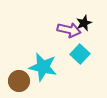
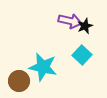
black star: moved 1 px right, 3 px down
purple arrow: moved 1 px right, 9 px up
cyan square: moved 2 px right, 1 px down
